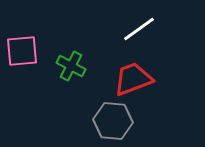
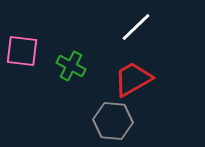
white line: moved 3 px left, 2 px up; rotated 8 degrees counterclockwise
pink square: rotated 12 degrees clockwise
red trapezoid: rotated 9 degrees counterclockwise
